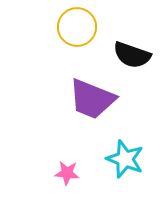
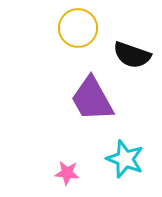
yellow circle: moved 1 px right, 1 px down
purple trapezoid: rotated 39 degrees clockwise
